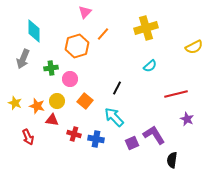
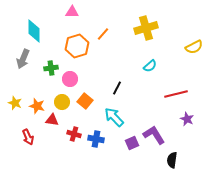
pink triangle: moved 13 px left; rotated 48 degrees clockwise
yellow circle: moved 5 px right, 1 px down
